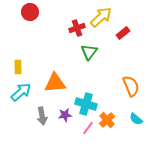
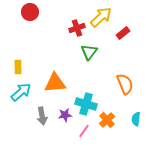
orange semicircle: moved 6 px left, 2 px up
cyan semicircle: rotated 56 degrees clockwise
pink line: moved 4 px left, 3 px down
